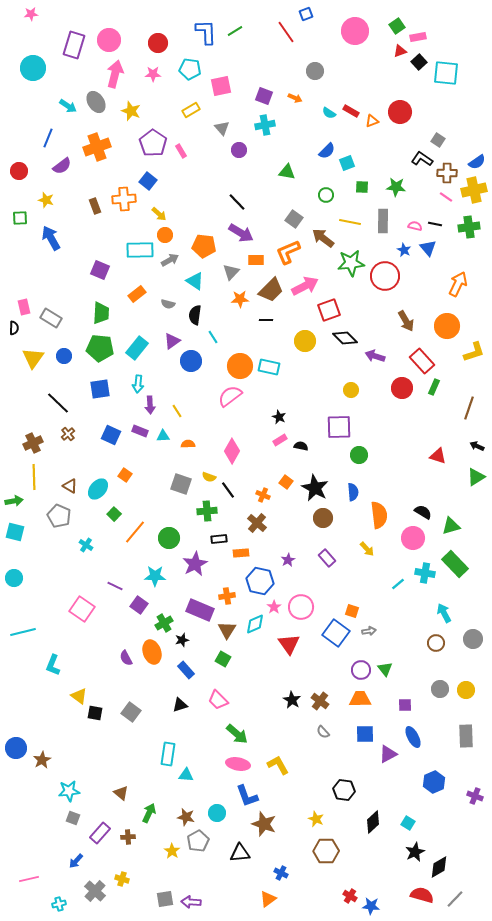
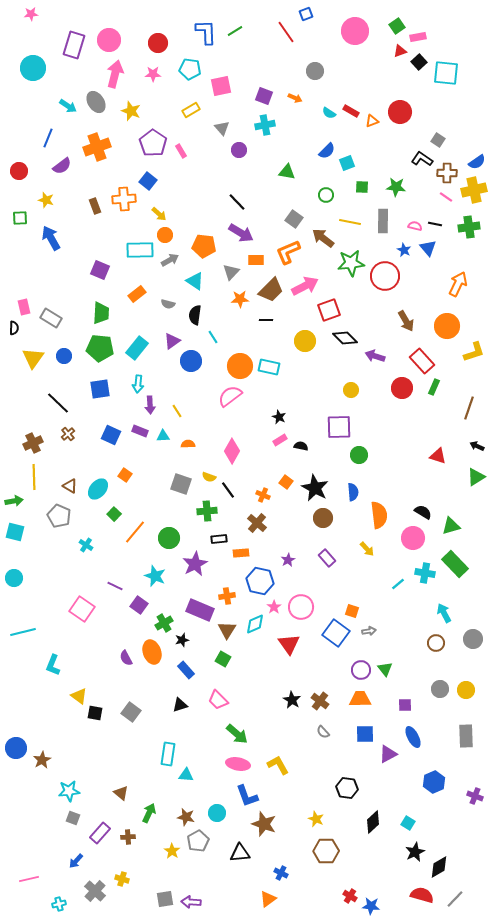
cyan star at (155, 576): rotated 20 degrees clockwise
black hexagon at (344, 790): moved 3 px right, 2 px up
